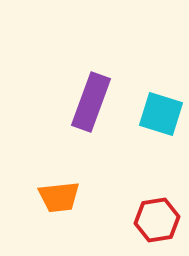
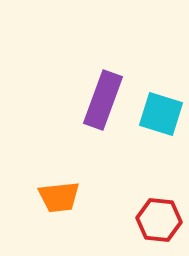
purple rectangle: moved 12 px right, 2 px up
red hexagon: moved 2 px right; rotated 15 degrees clockwise
